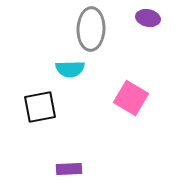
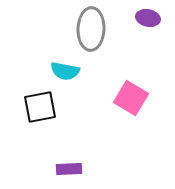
cyan semicircle: moved 5 px left, 2 px down; rotated 12 degrees clockwise
